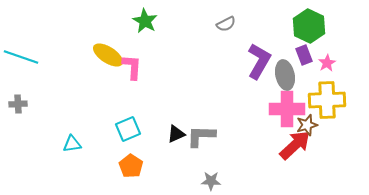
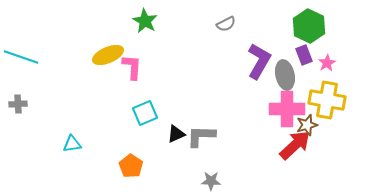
yellow ellipse: rotated 56 degrees counterclockwise
yellow cross: rotated 12 degrees clockwise
cyan square: moved 17 px right, 16 px up
